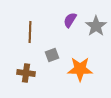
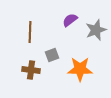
purple semicircle: rotated 21 degrees clockwise
gray star: moved 4 px down; rotated 15 degrees clockwise
brown cross: moved 5 px right, 3 px up
